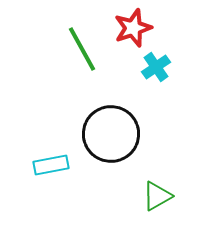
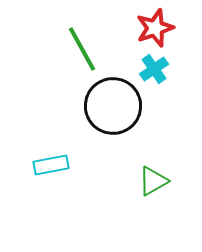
red star: moved 22 px right
cyan cross: moved 2 px left, 2 px down
black circle: moved 2 px right, 28 px up
green triangle: moved 4 px left, 15 px up
